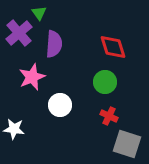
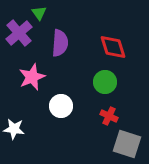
purple semicircle: moved 6 px right, 1 px up
white circle: moved 1 px right, 1 px down
